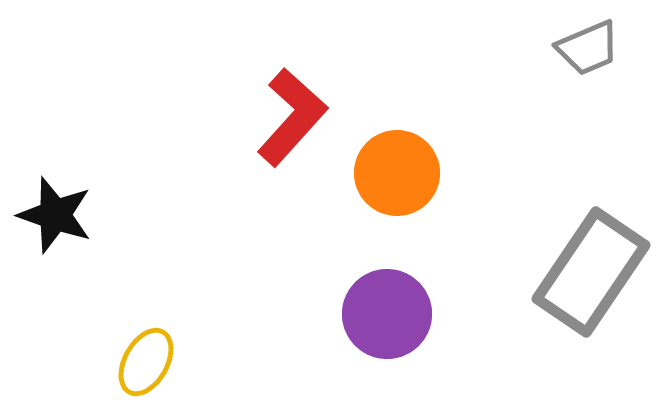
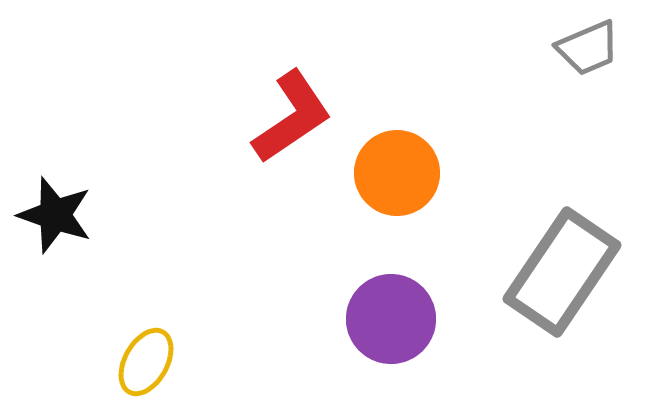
red L-shape: rotated 14 degrees clockwise
gray rectangle: moved 29 px left
purple circle: moved 4 px right, 5 px down
